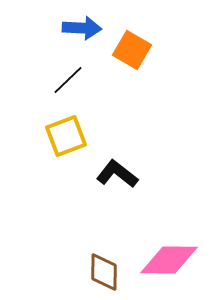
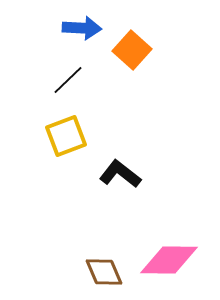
orange square: rotated 12 degrees clockwise
black L-shape: moved 3 px right
brown diamond: rotated 24 degrees counterclockwise
